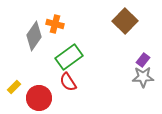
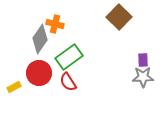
brown square: moved 6 px left, 4 px up
gray diamond: moved 6 px right, 3 px down
purple rectangle: rotated 40 degrees counterclockwise
yellow rectangle: rotated 16 degrees clockwise
red circle: moved 25 px up
